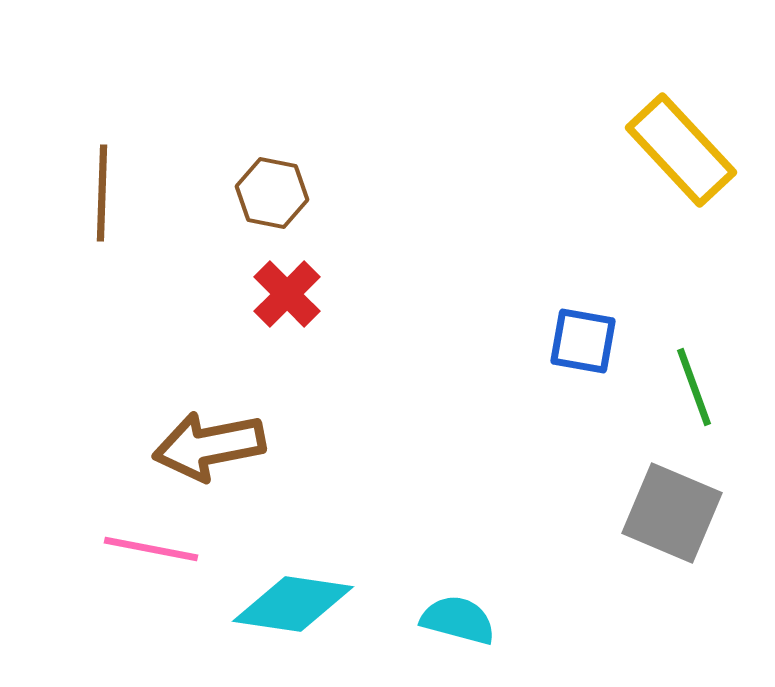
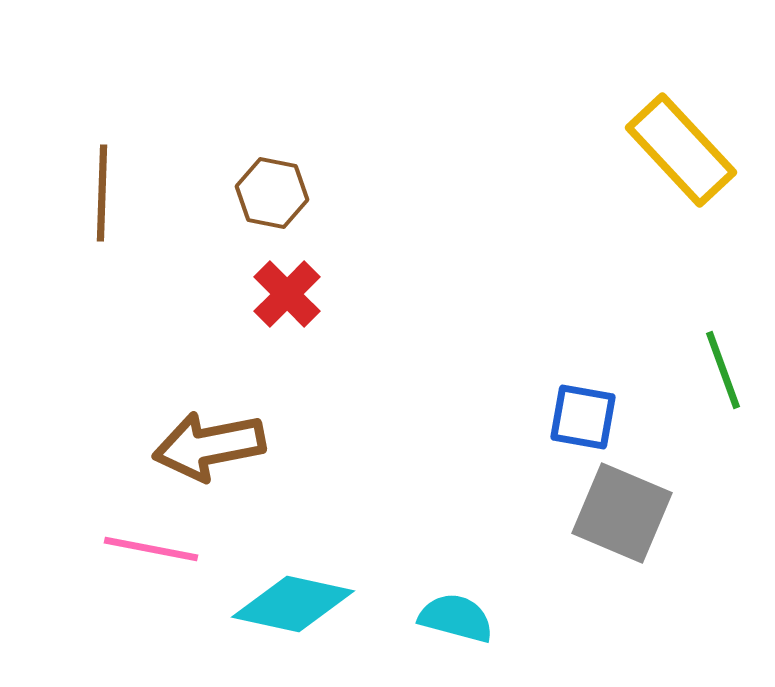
blue square: moved 76 px down
green line: moved 29 px right, 17 px up
gray square: moved 50 px left
cyan diamond: rotated 4 degrees clockwise
cyan semicircle: moved 2 px left, 2 px up
